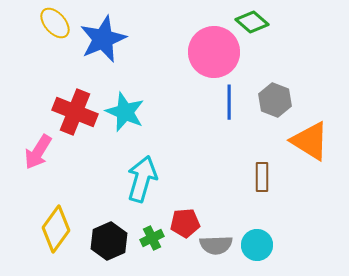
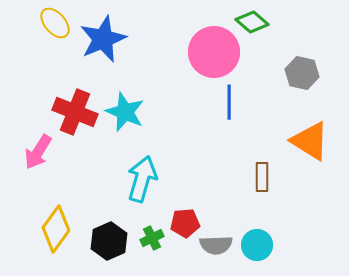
gray hexagon: moved 27 px right, 27 px up; rotated 8 degrees counterclockwise
